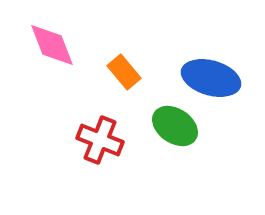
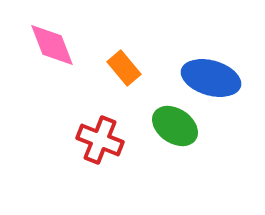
orange rectangle: moved 4 px up
